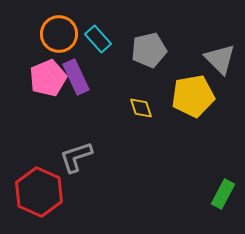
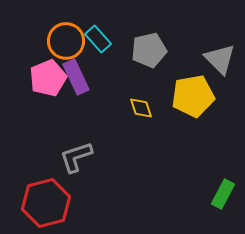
orange circle: moved 7 px right, 7 px down
red hexagon: moved 7 px right, 11 px down; rotated 21 degrees clockwise
